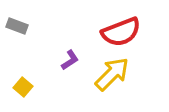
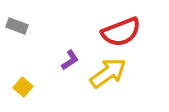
yellow arrow: moved 4 px left, 1 px up; rotated 9 degrees clockwise
